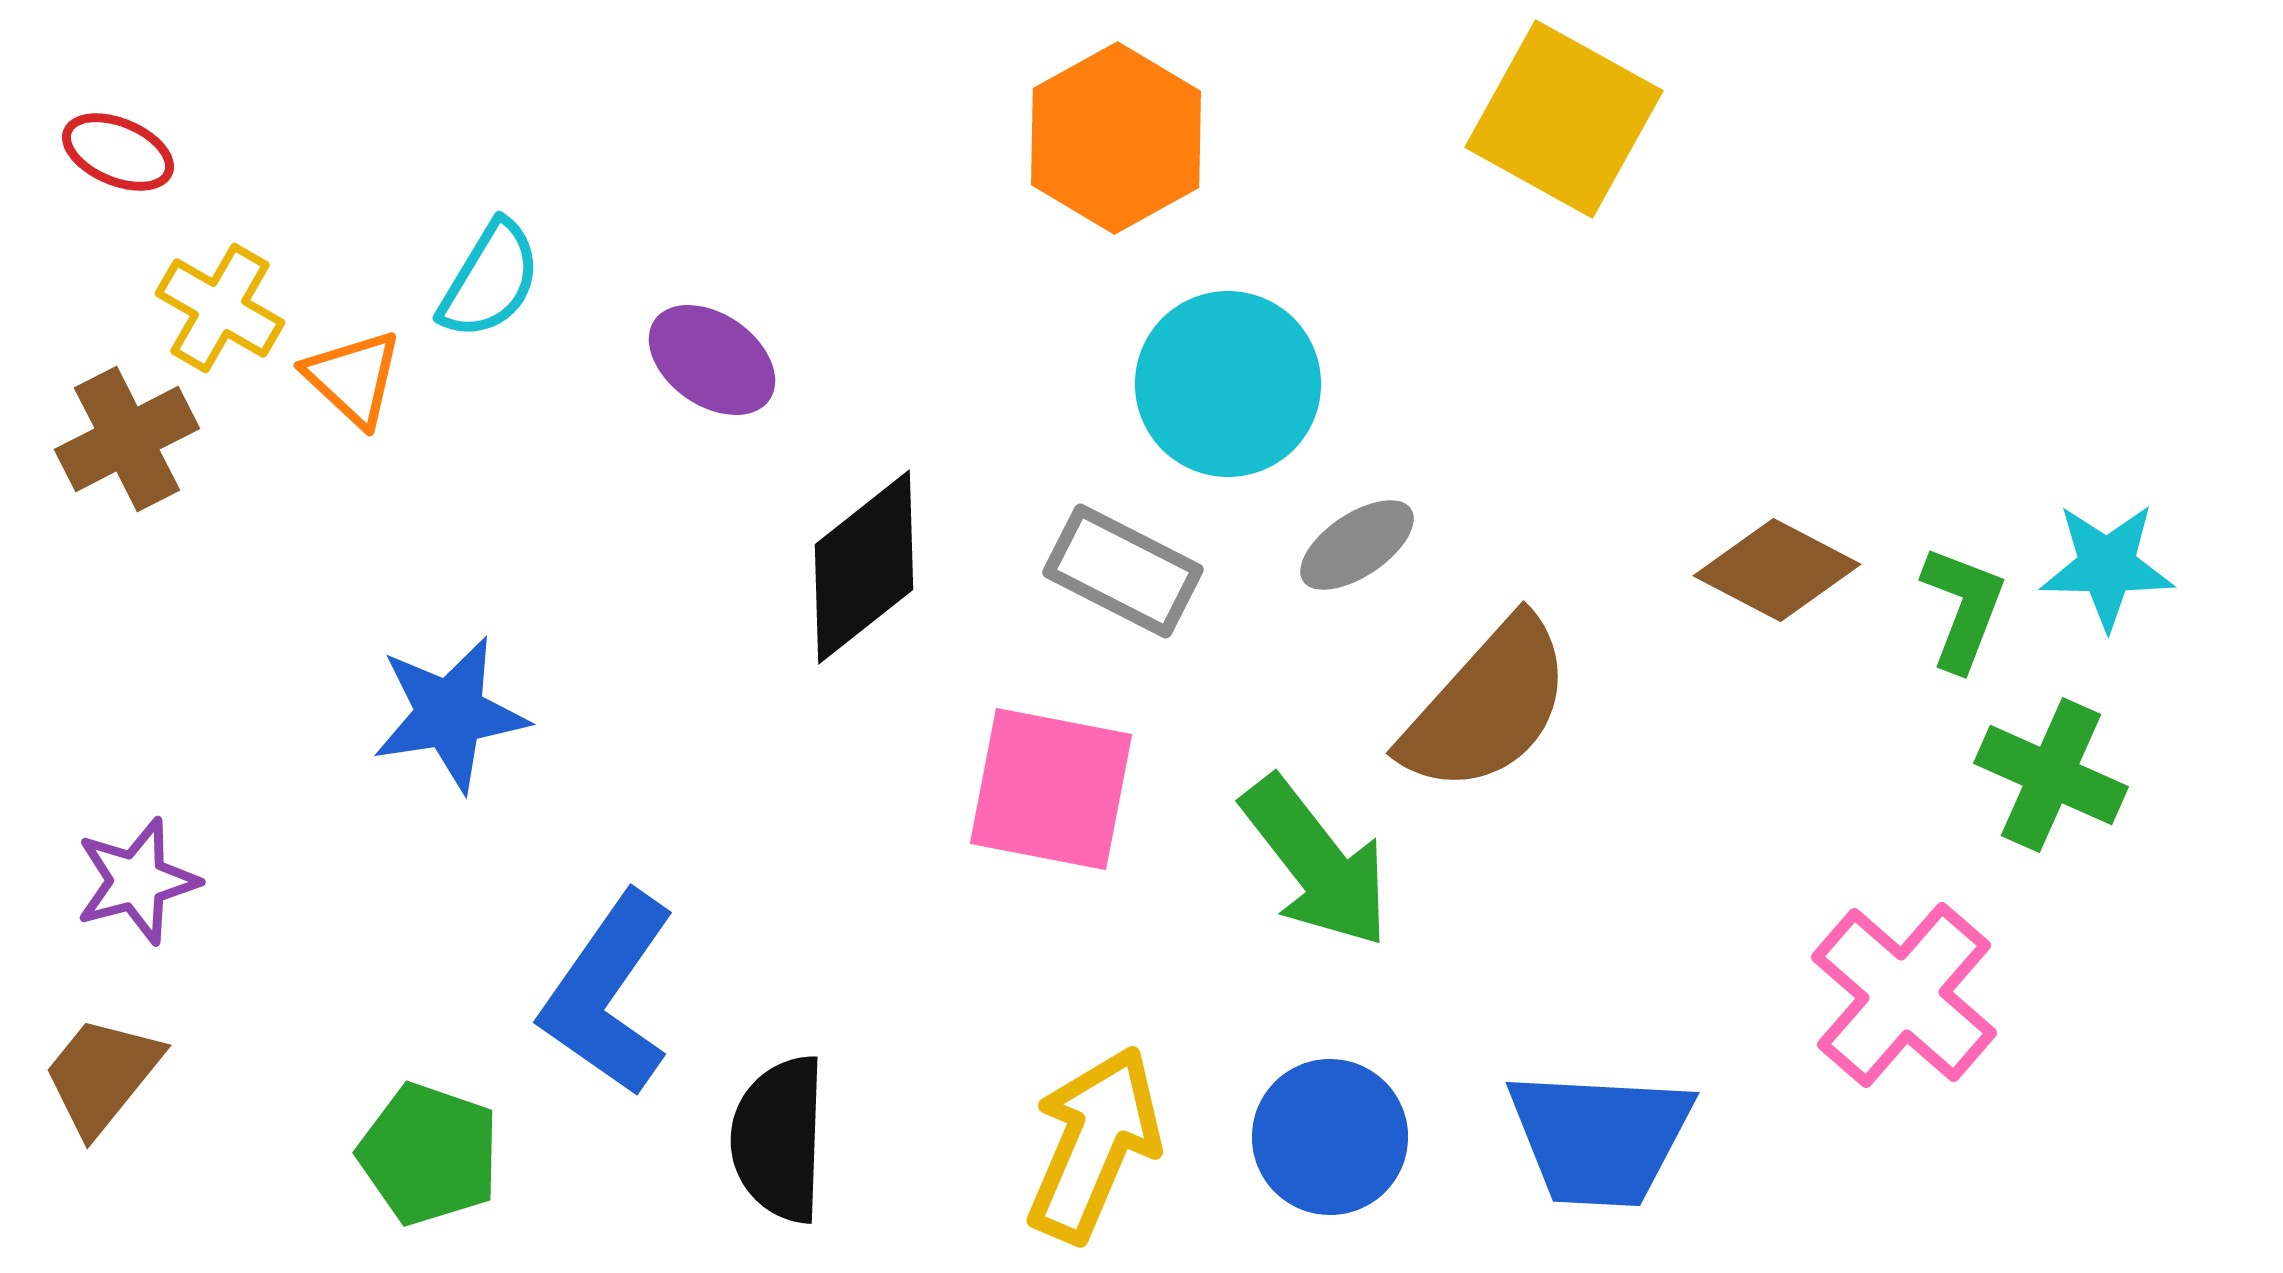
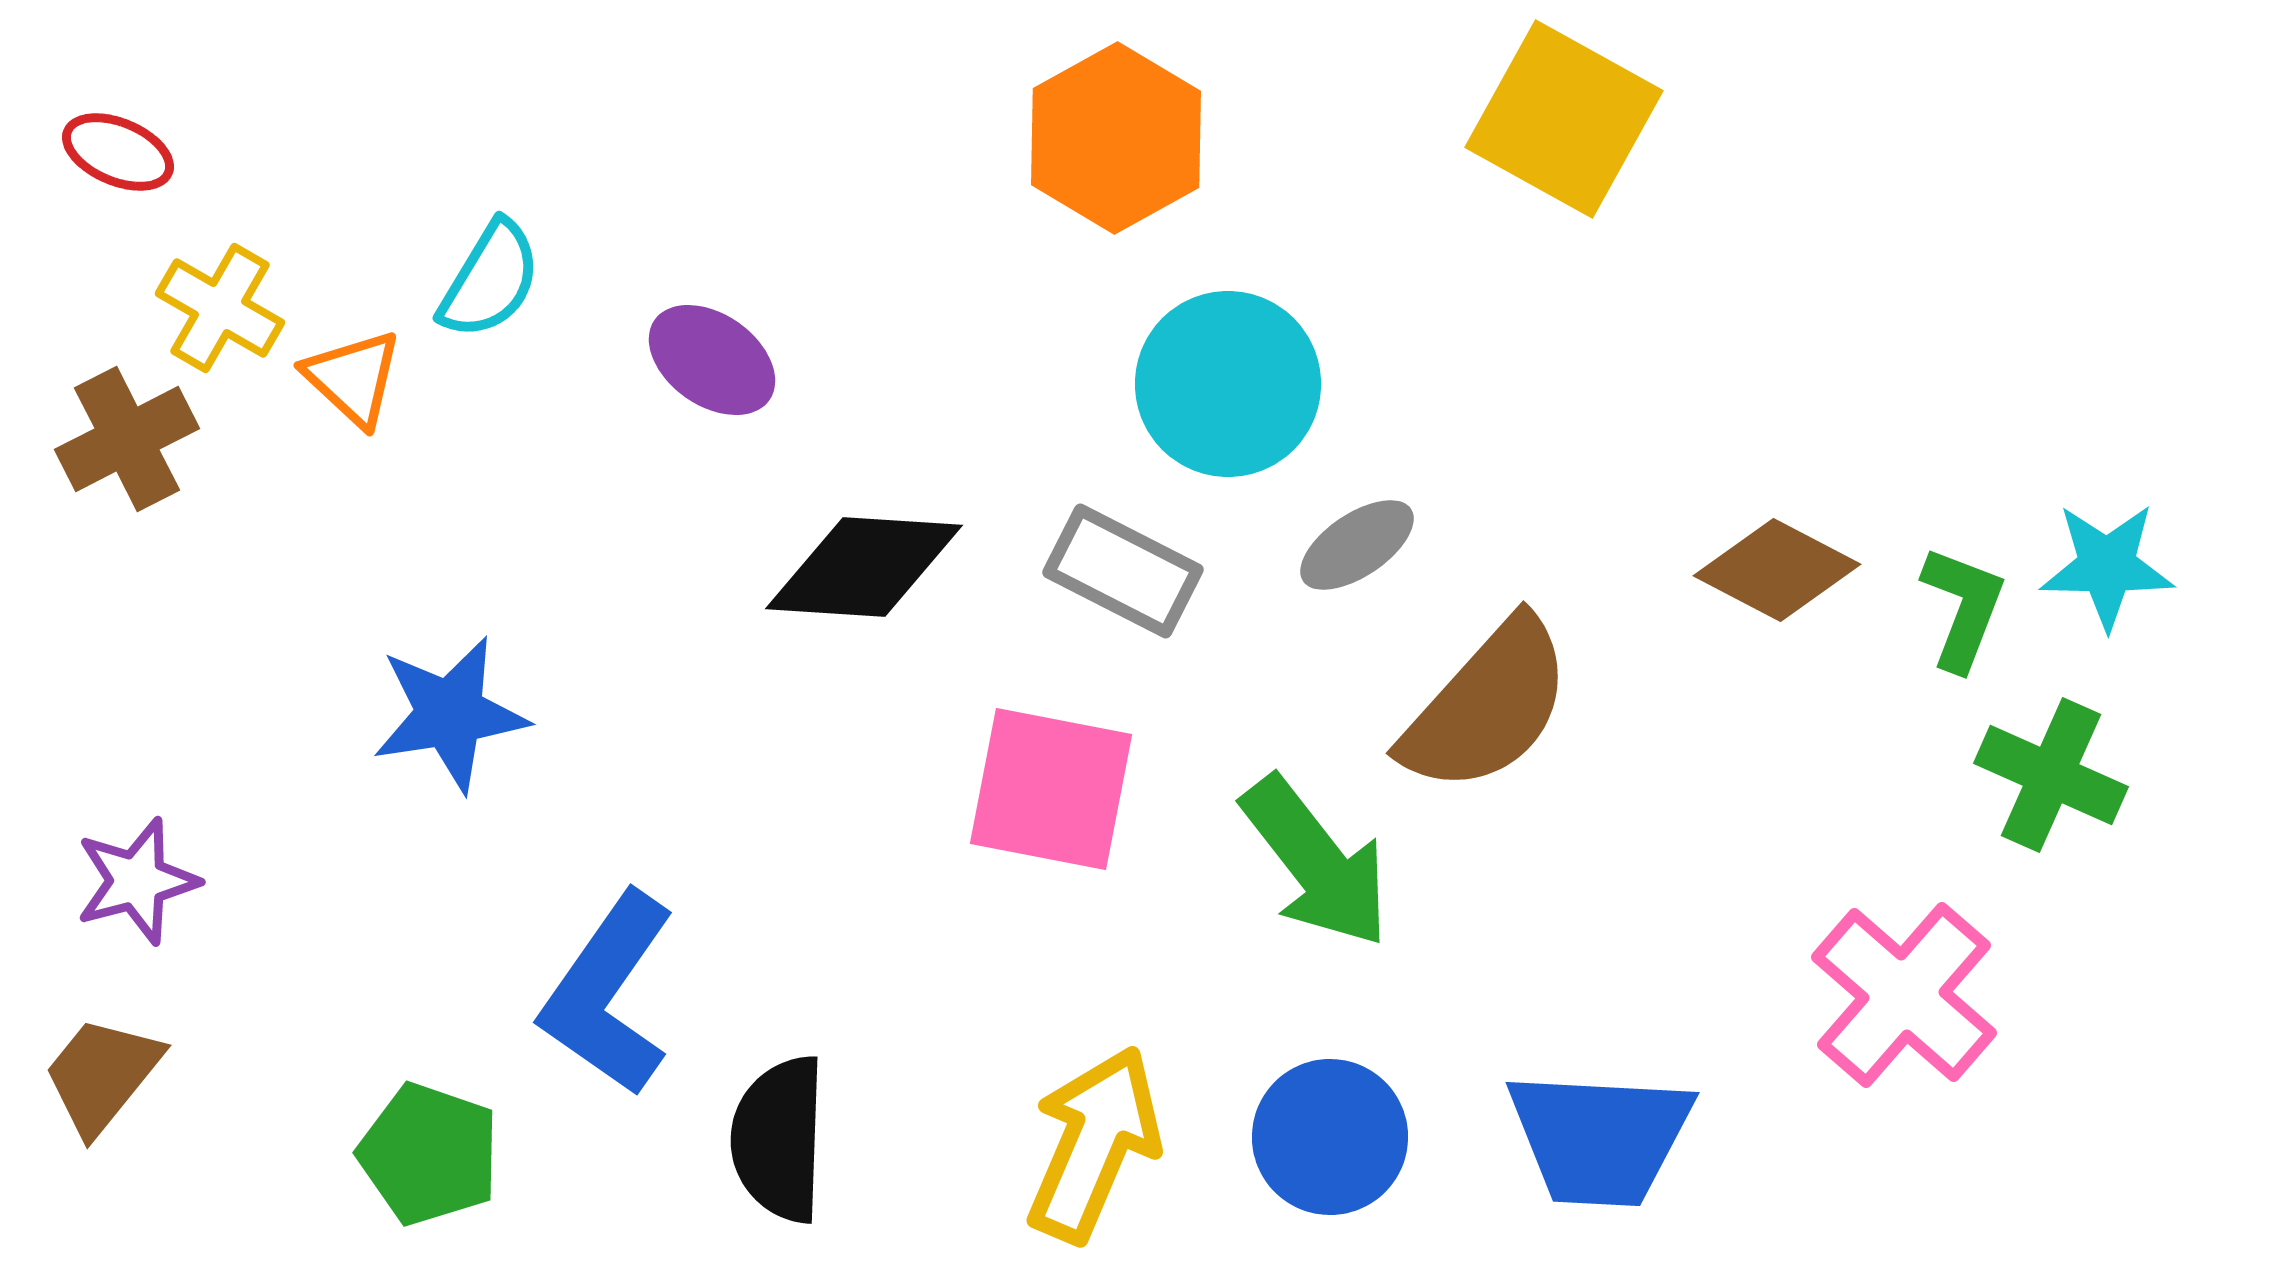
black diamond: rotated 42 degrees clockwise
